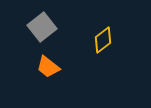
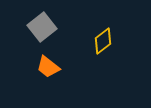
yellow diamond: moved 1 px down
